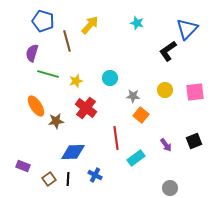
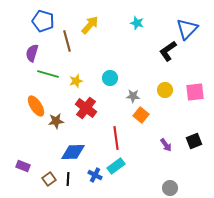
cyan rectangle: moved 20 px left, 8 px down
